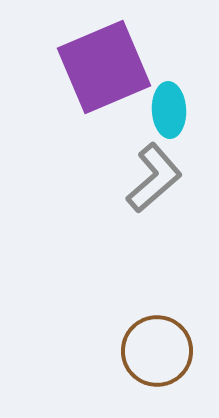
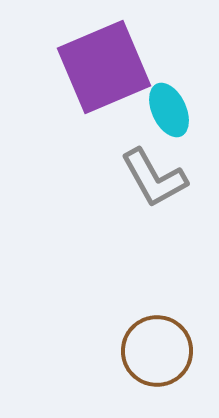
cyan ellipse: rotated 22 degrees counterclockwise
gray L-shape: rotated 102 degrees clockwise
